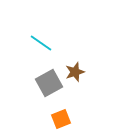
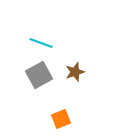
cyan line: rotated 15 degrees counterclockwise
gray square: moved 10 px left, 8 px up
